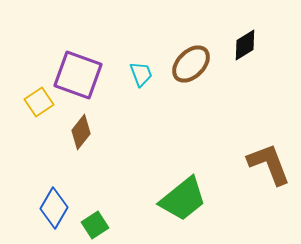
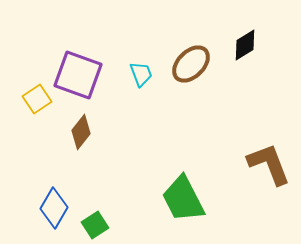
yellow square: moved 2 px left, 3 px up
green trapezoid: rotated 102 degrees clockwise
